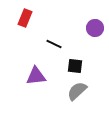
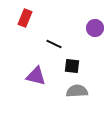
black square: moved 3 px left
purple triangle: rotated 20 degrees clockwise
gray semicircle: rotated 40 degrees clockwise
